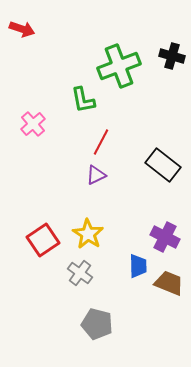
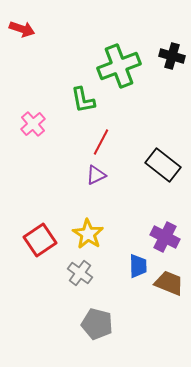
red square: moved 3 px left
